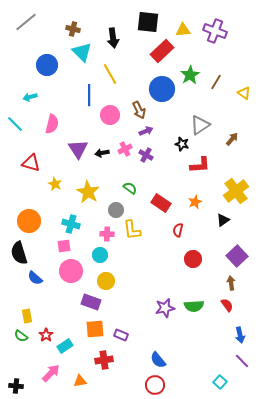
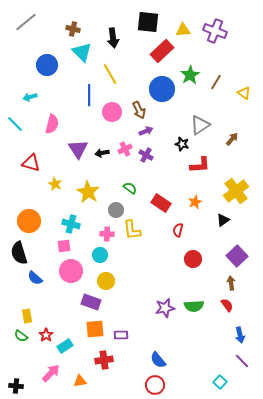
pink circle at (110, 115): moved 2 px right, 3 px up
purple rectangle at (121, 335): rotated 24 degrees counterclockwise
